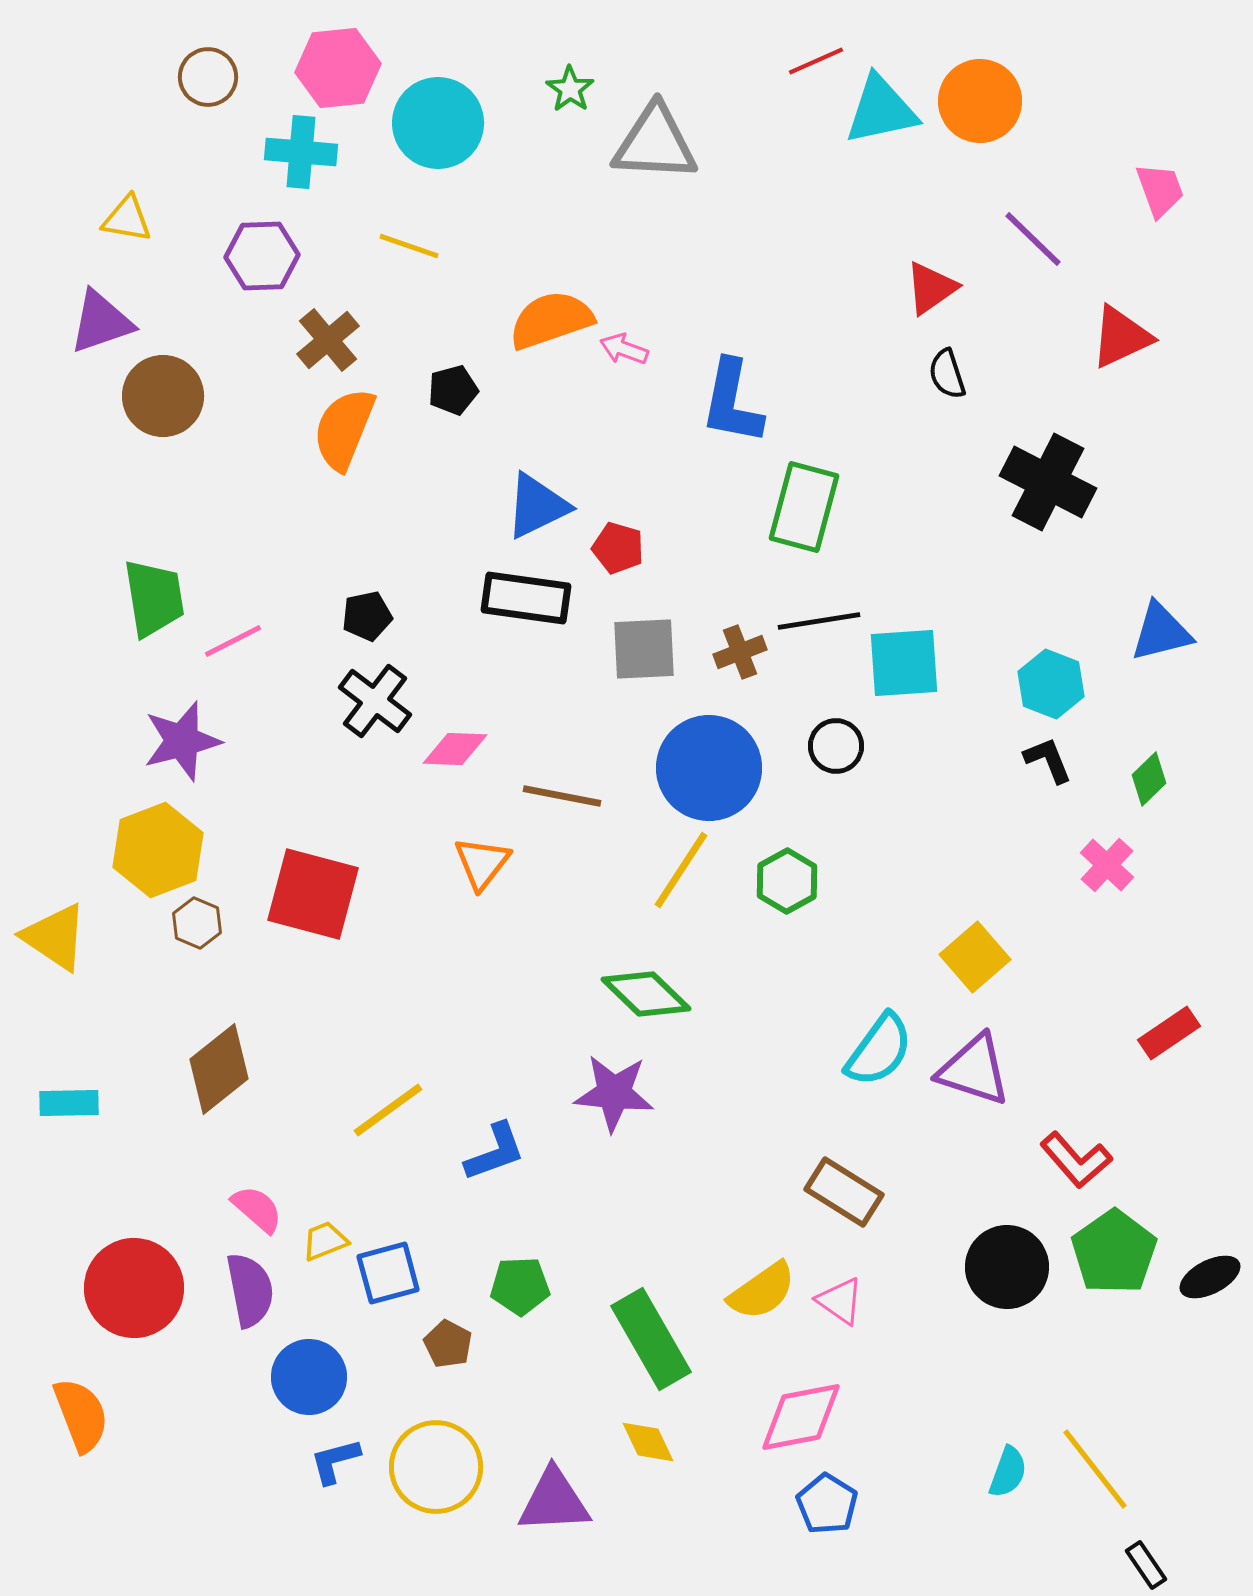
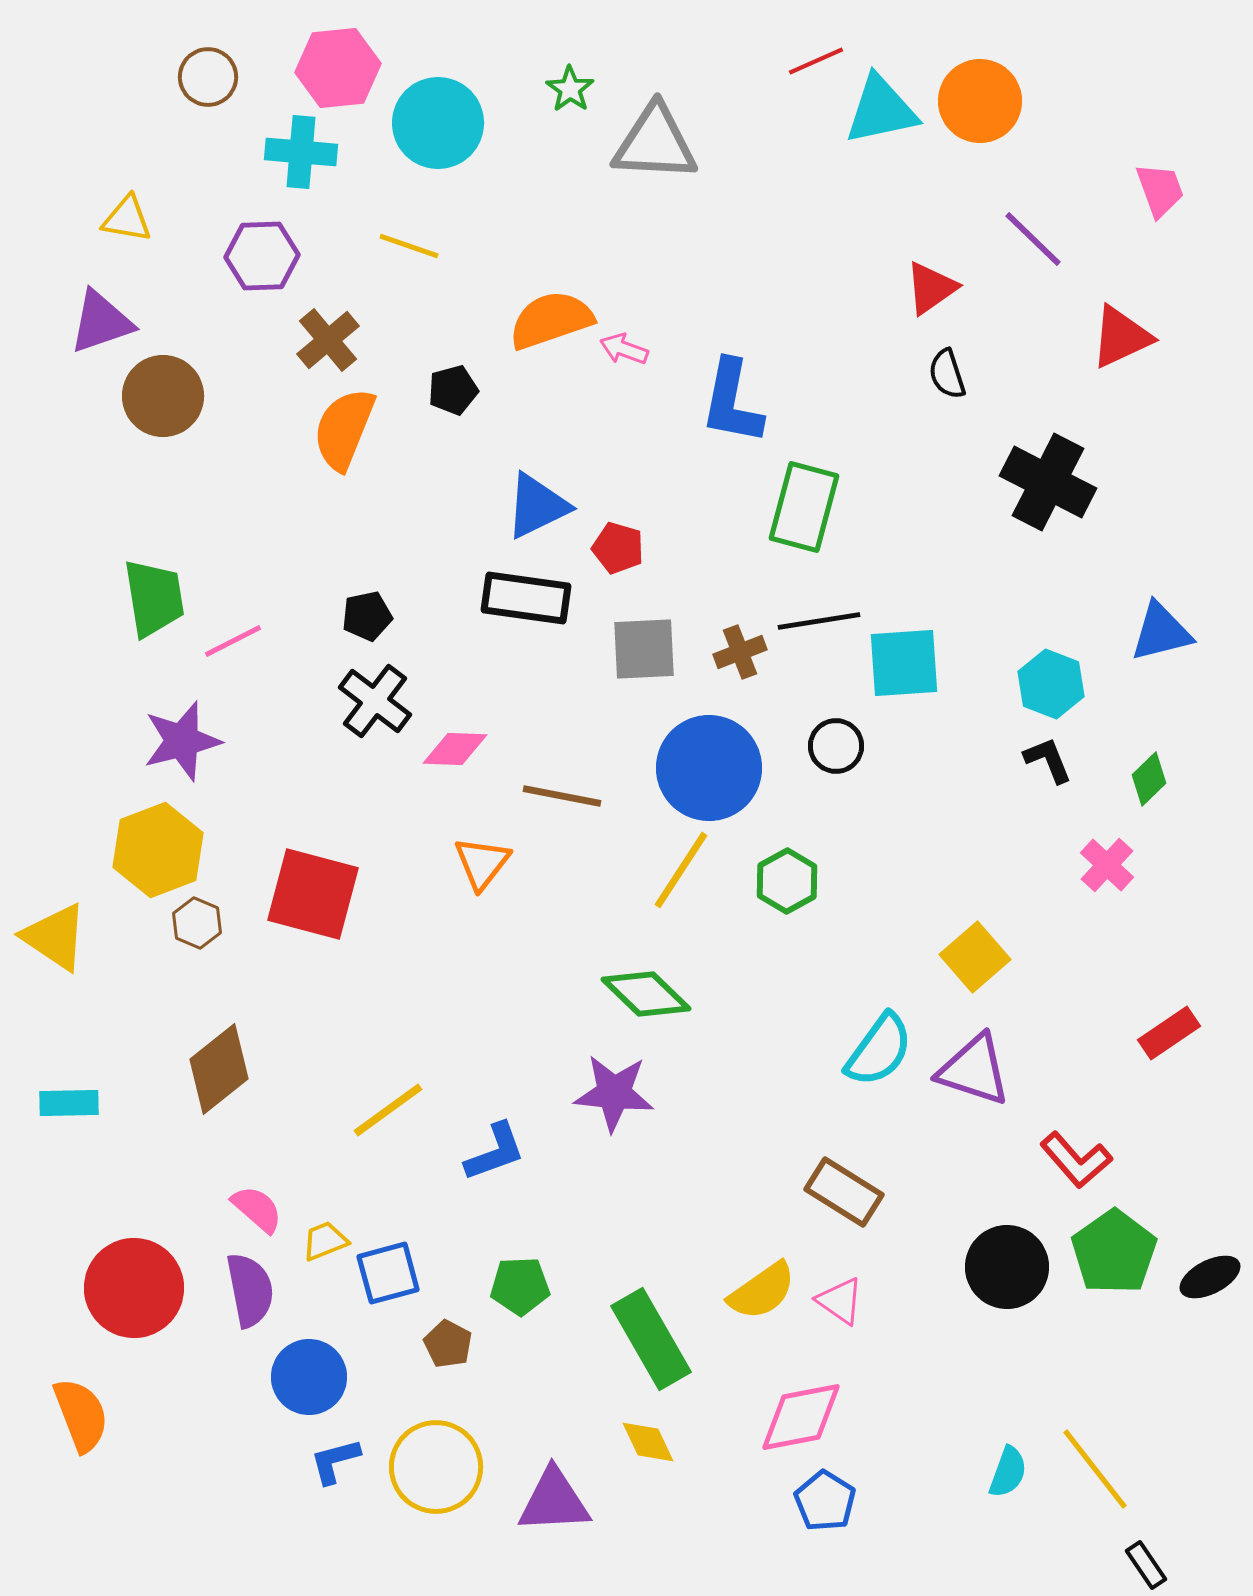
blue pentagon at (827, 1504): moved 2 px left, 3 px up
